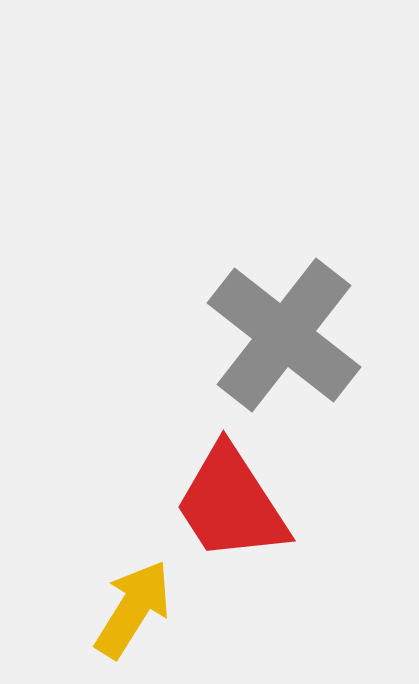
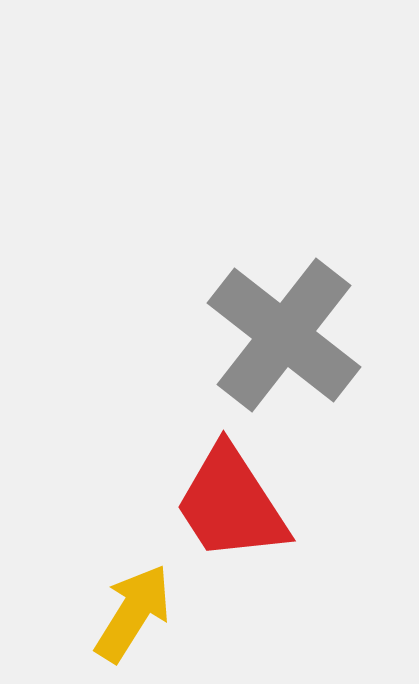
yellow arrow: moved 4 px down
